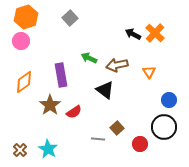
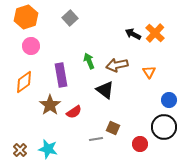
pink circle: moved 10 px right, 5 px down
green arrow: moved 3 px down; rotated 42 degrees clockwise
brown square: moved 4 px left; rotated 24 degrees counterclockwise
gray line: moved 2 px left; rotated 16 degrees counterclockwise
cyan star: rotated 18 degrees counterclockwise
